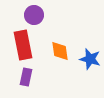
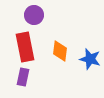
red rectangle: moved 2 px right, 2 px down
orange diamond: rotated 15 degrees clockwise
purple rectangle: moved 3 px left
